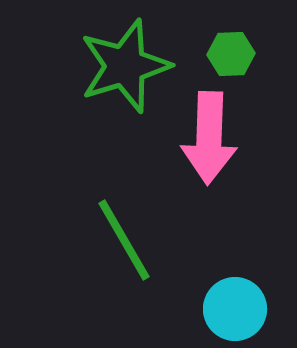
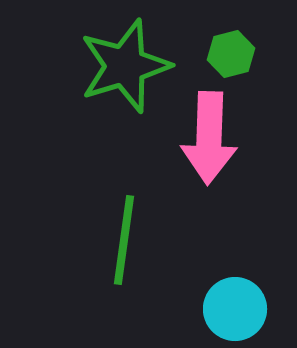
green hexagon: rotated 12 degrees counterclockwise
green line: rotated 38 degrees clockwise
